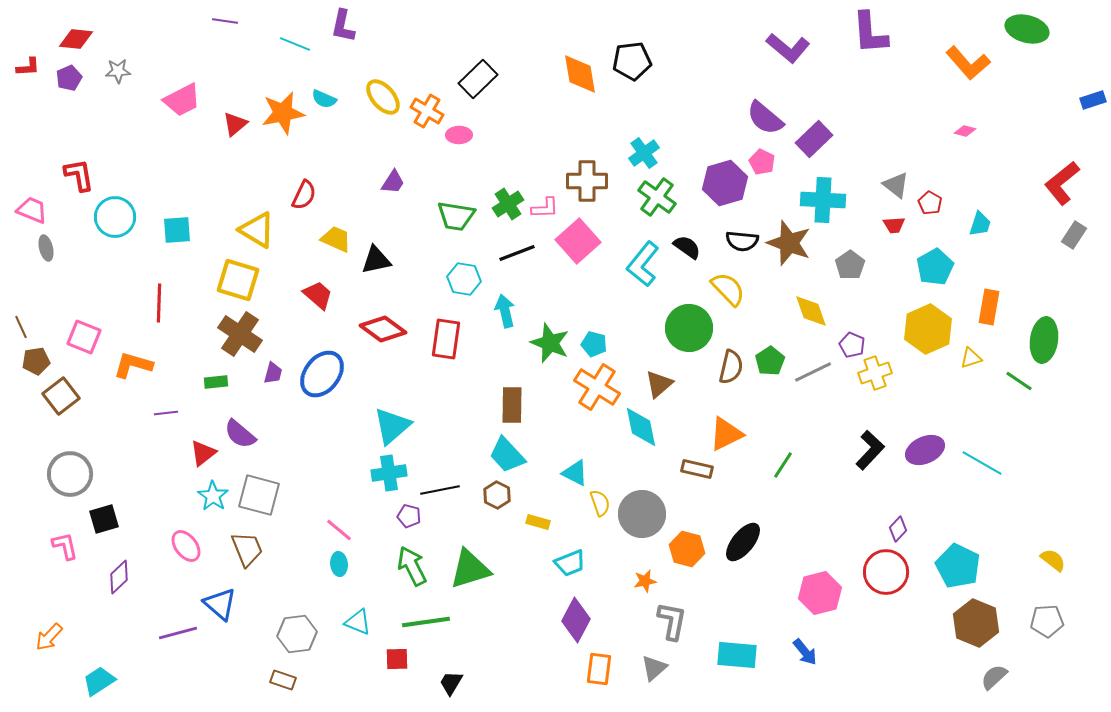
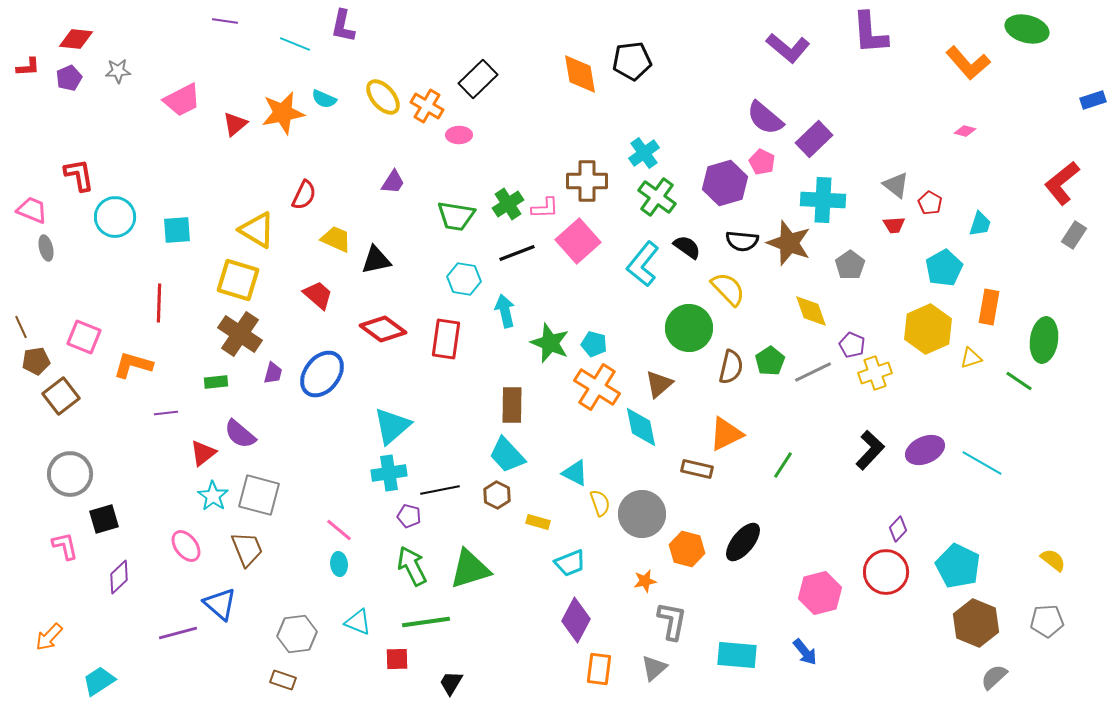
orange cross at (427, 111): moved 5 px up
cyan pentagon at (935, 267): moved 9 px right, 1 px down
